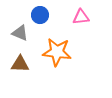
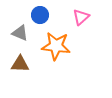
pink triangle: rotated 36 degrees counterclockwise
orange star: moved 1 px left, 6 px up
